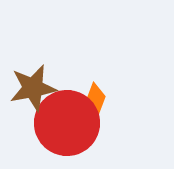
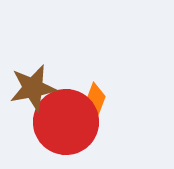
red circle: moved 1 px left, 1 px up
